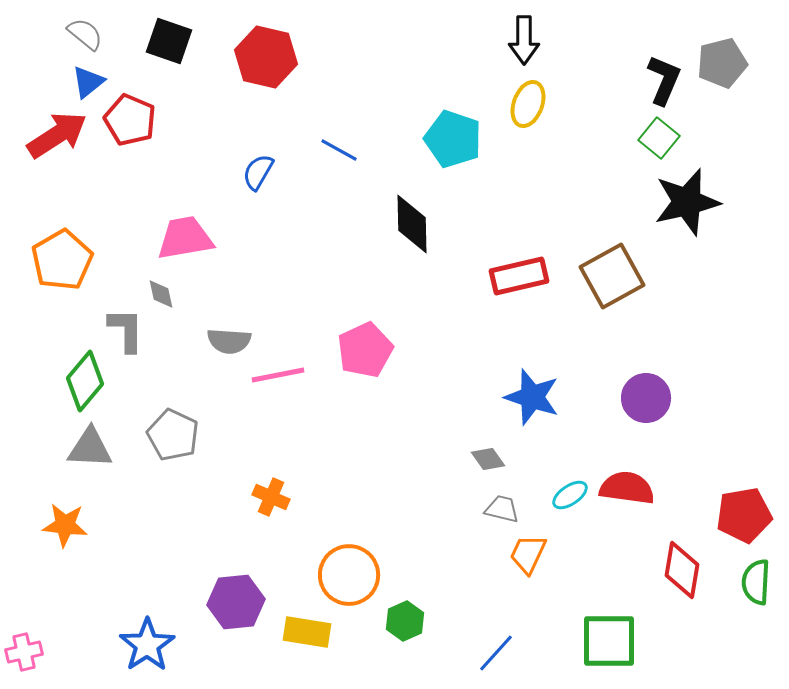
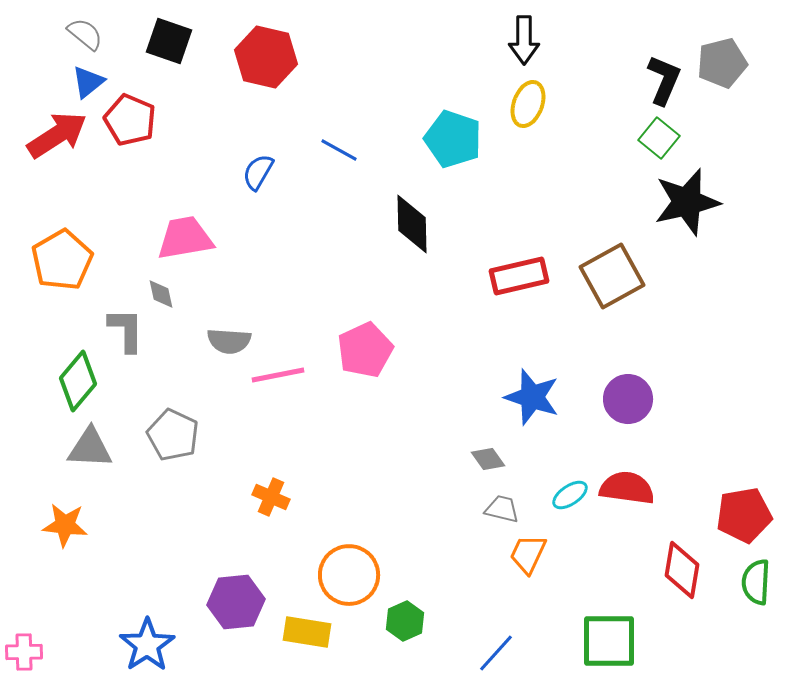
green diamond at (85, 381): moved 7 px left
purple circle at (646, 398): moved 18 px left, 1 px down
pink cross at (24, 652): rotated 12 degrees clockwise
